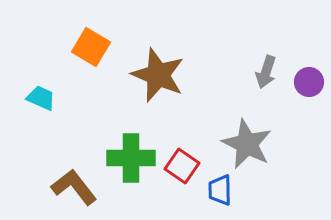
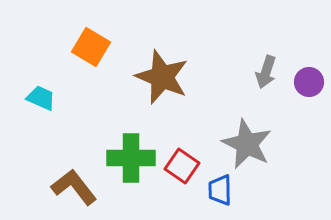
brown star: moved 4 px right, 2 px down
